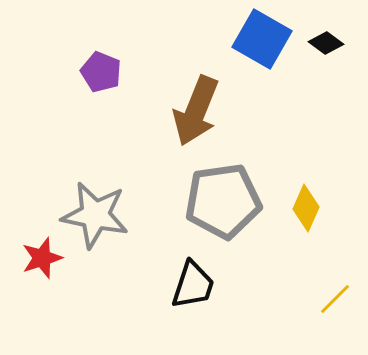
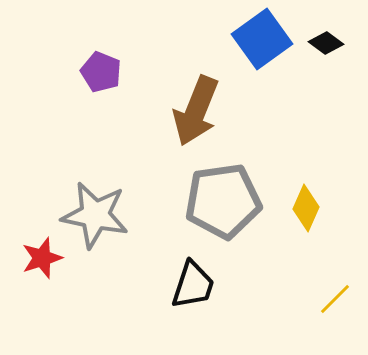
blue square: rotated 24 degrees clockwise
